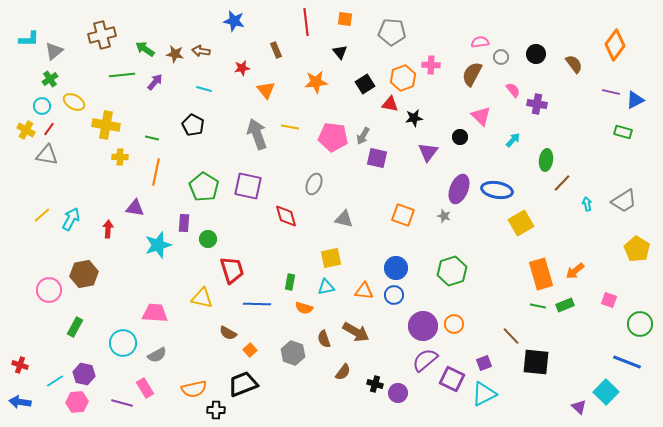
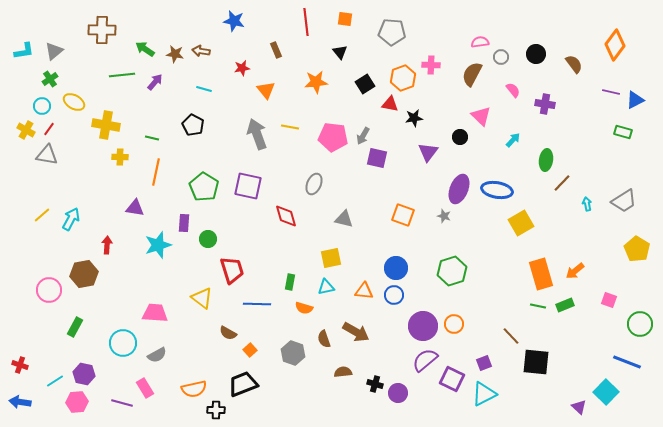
brown cross at (102, 35): moved 5 px up; rotated 16 degrees clockwise
cyan L-shape at (29, 39): moved 5 px left, 12 px down; rotated 10 degrees counterclockwise
purple cross at (537, 104): moved 8 px right
red arrow at (108, 229): moved 1 px left, 16 px down
yellow triangle at (202, 298): rotated 25 degrees clockwise
brown semicircle at (343, 372): rotated 132 degrees counterclockwise
